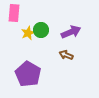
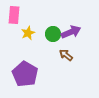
pink rectangle: moved 2 px down
green circle: moved 12 px right, 4 px down
brown arrow: rotated 16 degrees clockwise
purple pentagon: moved 3 px left
